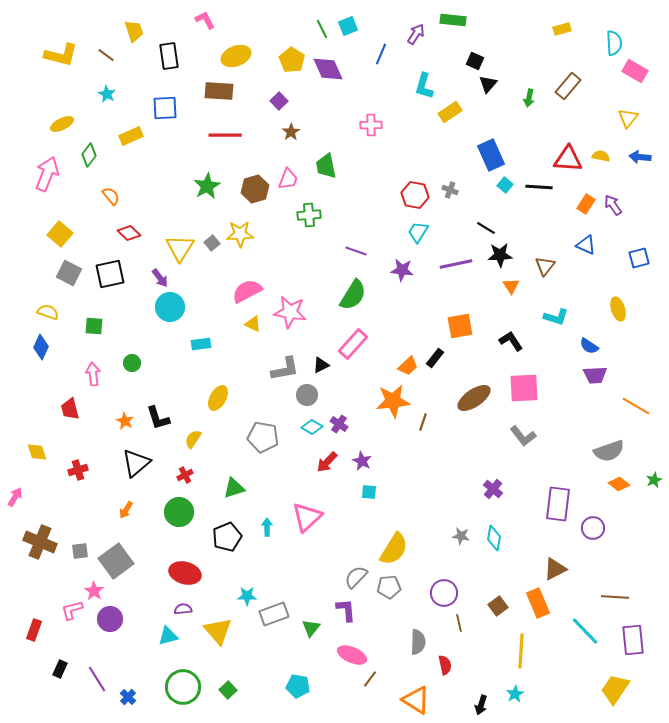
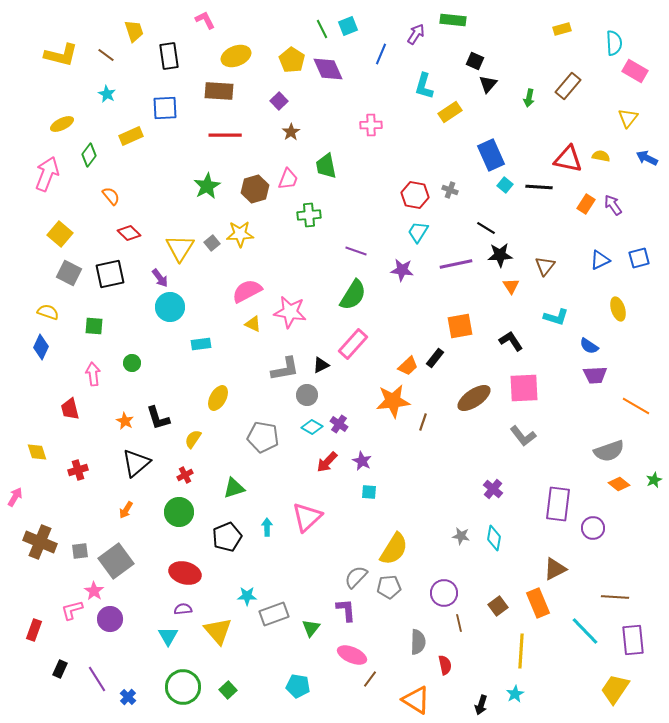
blue arrow at (640, 157): moved 7 px right, 1 px down; rotated 20 degrees clockwise
red triangle at (568, 159): rotated 8 degrees clockwise
blue triangle at (586, 245): moved 14 px right, 15 px down; rotated 50 degrees counterclockwise
cyan triangle at (168, 636): rotated 45 degrees counterclockwise
